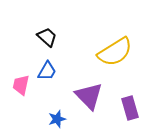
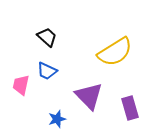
blue trapezoid: rotated 85 degrees clockwise
